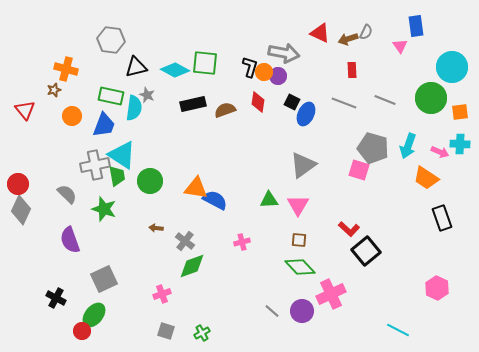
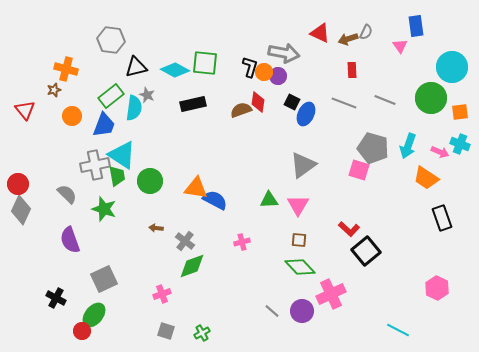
green rectangle at (111, 96): rotated 50 degrees counterclockwise
brown semicircle at (225, 110): moved 16 px right
cyan cross at (460, 144): rotated 18 degrees clockwise
